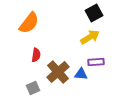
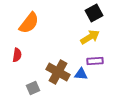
red semicircle: moved 19 px left
purple rectangle: moved 1 px left, 1 px up
brown cross: rotated 20 degrees counterclockwise
